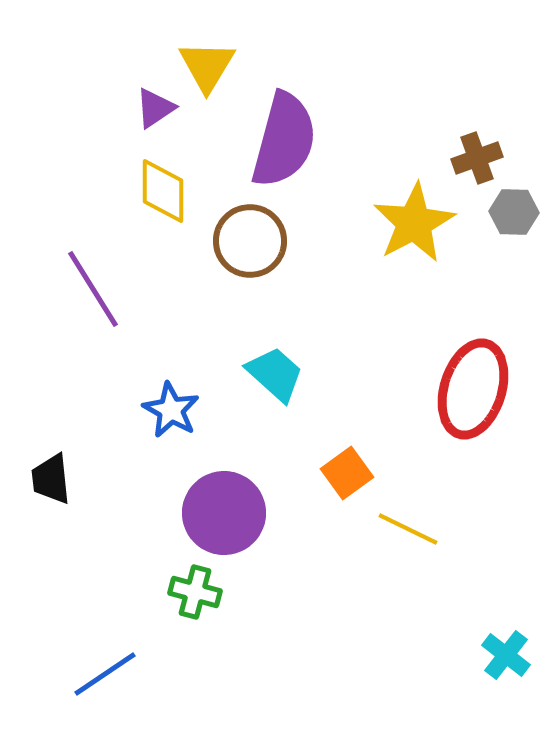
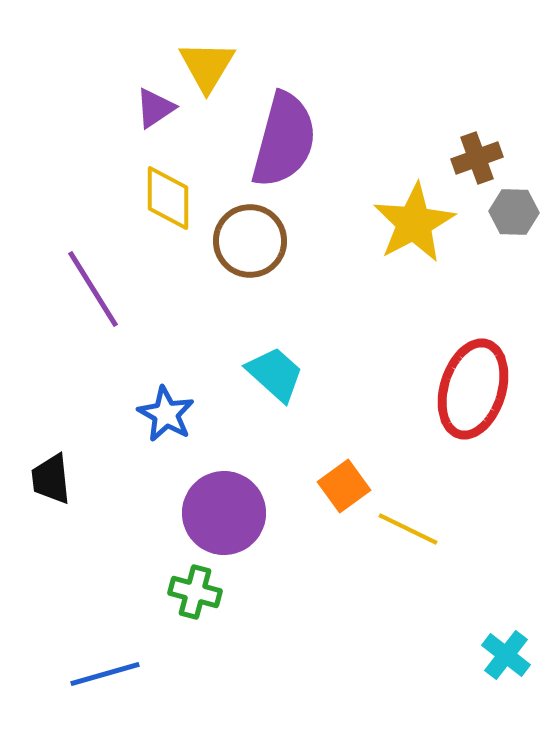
yellow diamond: moved 5 px right, 7 px down
blue star: moved 5 px left, 4 px down
orange square: moved 3 px left, 13 px down
blue line: rotated 18 degrees clockwise
